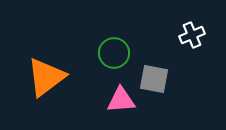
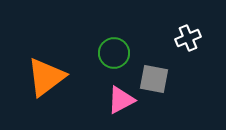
white cross: moved 4 px left, 3 px down
pink triangle: rotated 24 degrees counterclockwise
